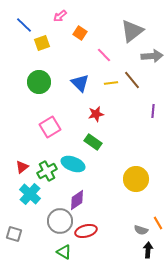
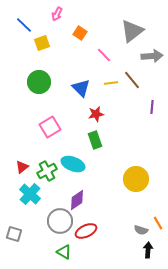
pink arrow: moved 3 px left, 2 px up; rotated 24 degrees counterclockwise
blue triangle: moved 1 px right, 5 px down
purple line: moved 1 px left, 4 px up
green rectangle: moved 2 px right, 2 px up; rotated 36 degrees clockwise
red ellipse: rotated 10 degrees counterclockwise
